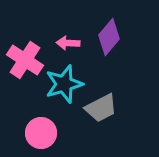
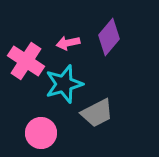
pink arrow: rotated 15 degrees counterclockwise
pink cross: moved 1 px right, 1 px down
gray trapezoid: moved 4 px left, 5 px down
